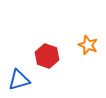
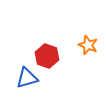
blue triangle: moved 8 px right, 2 px up
